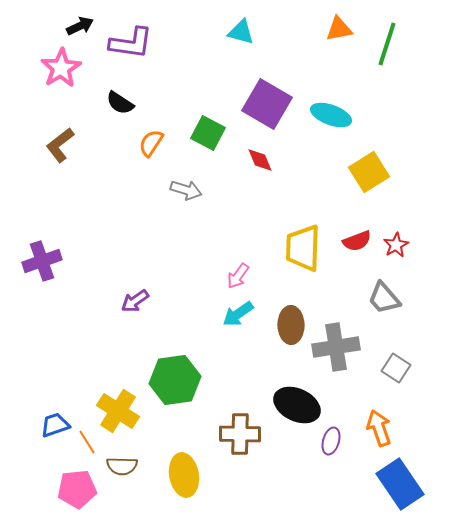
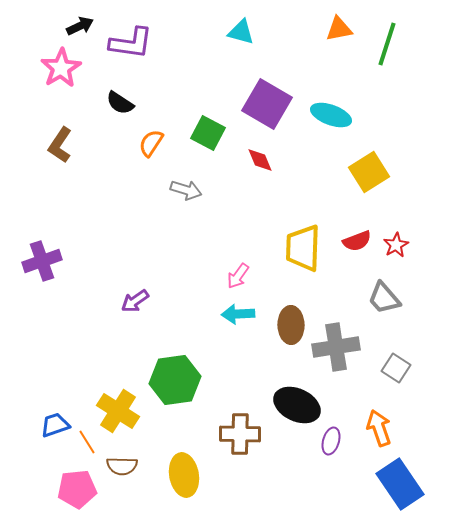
brown L-shape: rotated 18 degrees counterclockwise
cyan arrow: rotated 32 degrees clockwise
